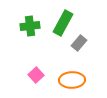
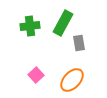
gray rectangle: rotated 49 degrees counterclockwise
orange ellipse: rotated 45 degrees counterclockwise
